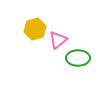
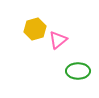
green ellipse: moved 13 px down
